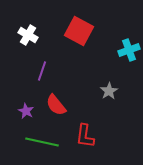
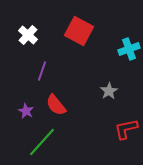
white cross: rotated 12 degrees clockwise
cyan cross: moved 1 px up
red L-shape: moved 41 px right, 7 px up; rotated 70 degrees clockwise
green line: rotated 60 degrees counterclockwise
